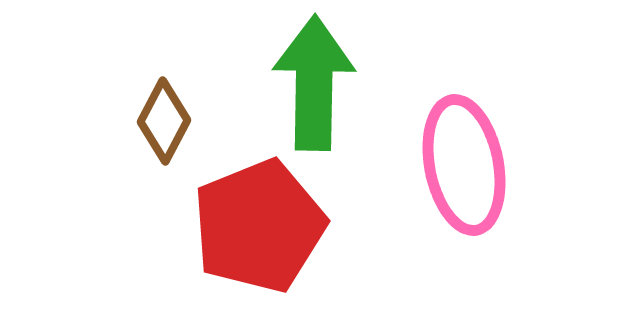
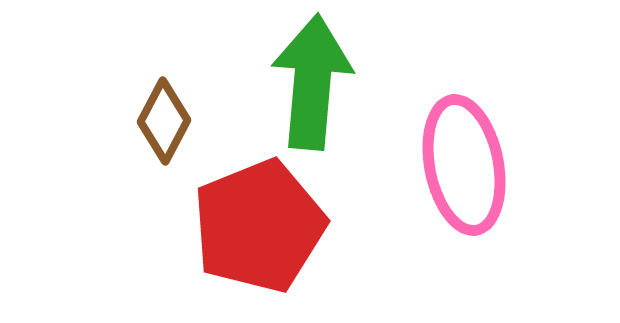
green arrow: moved 2 px left, 1 px up; rotated 4 degrees clockwise
